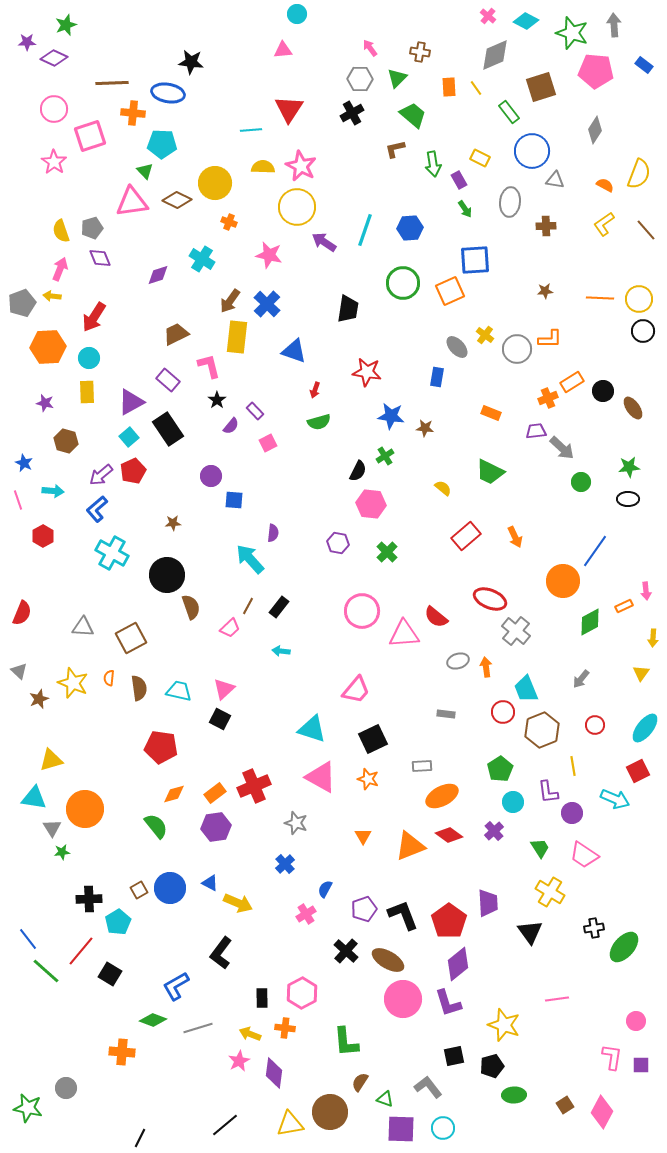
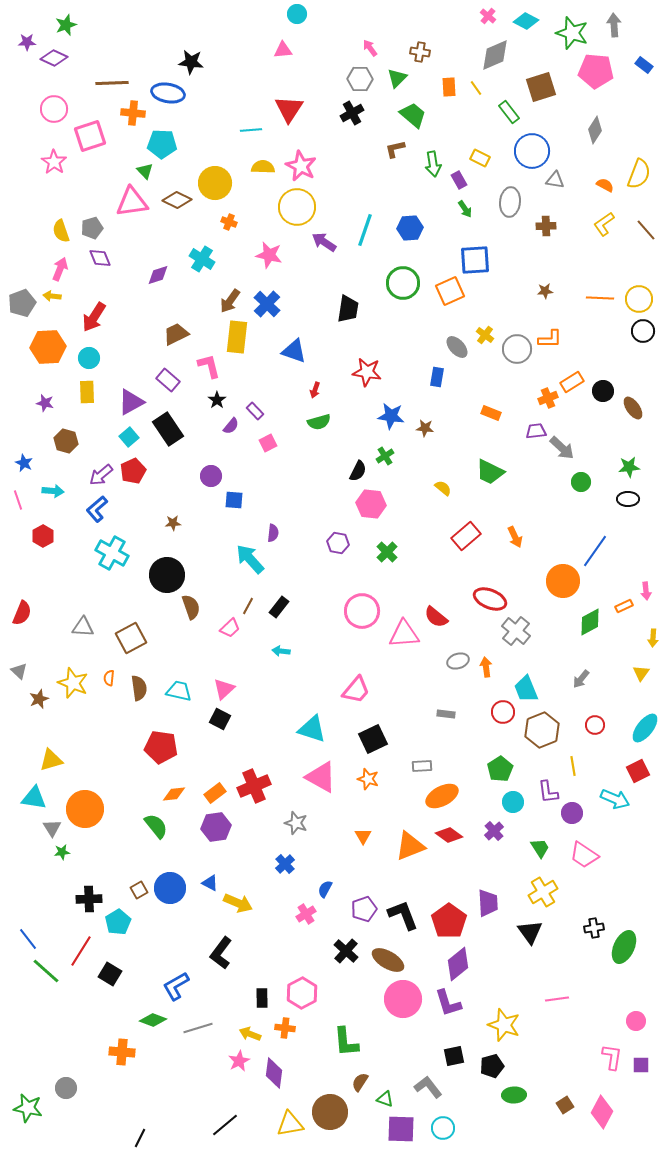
orange diamond at (174, 794): rotated 10 degrees clockwise
yellow cross at (550, 892): moved 7 px left; rotated 28 degrees clockwise
green ellipse at (624, 947): rotated 16 degrees counterclockwise
red line at (81, 951): rotated 8 degrees counterclockwise
